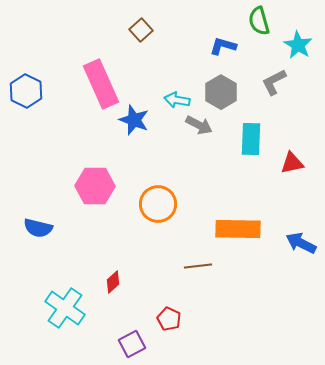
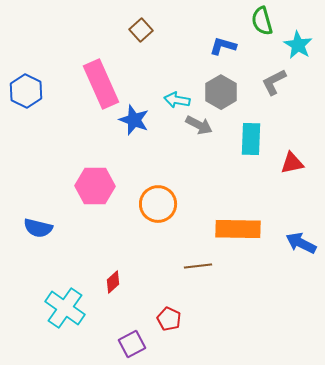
green semicircle: moved 3 px right
